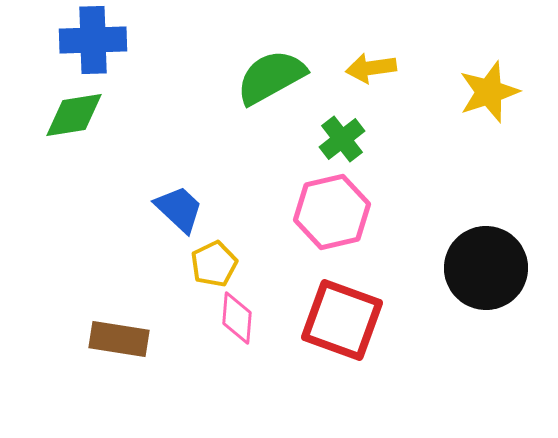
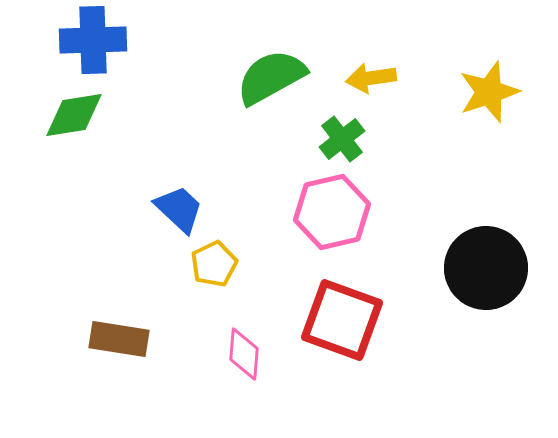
yellow arrow: moved 10 px down
pink diamond: moved 7 px right, 36 px down
